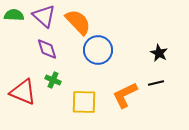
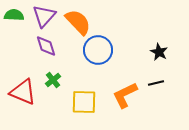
purple triangle: rotated 30 degrees clockwise
purple diamond: moved 1 px left, 3 px up
black star: moved 1 px up
green cross: rotated 28 degrees clockwise
